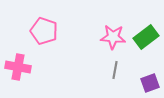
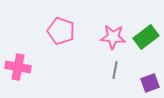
pink pentagon: moved 17 px right
